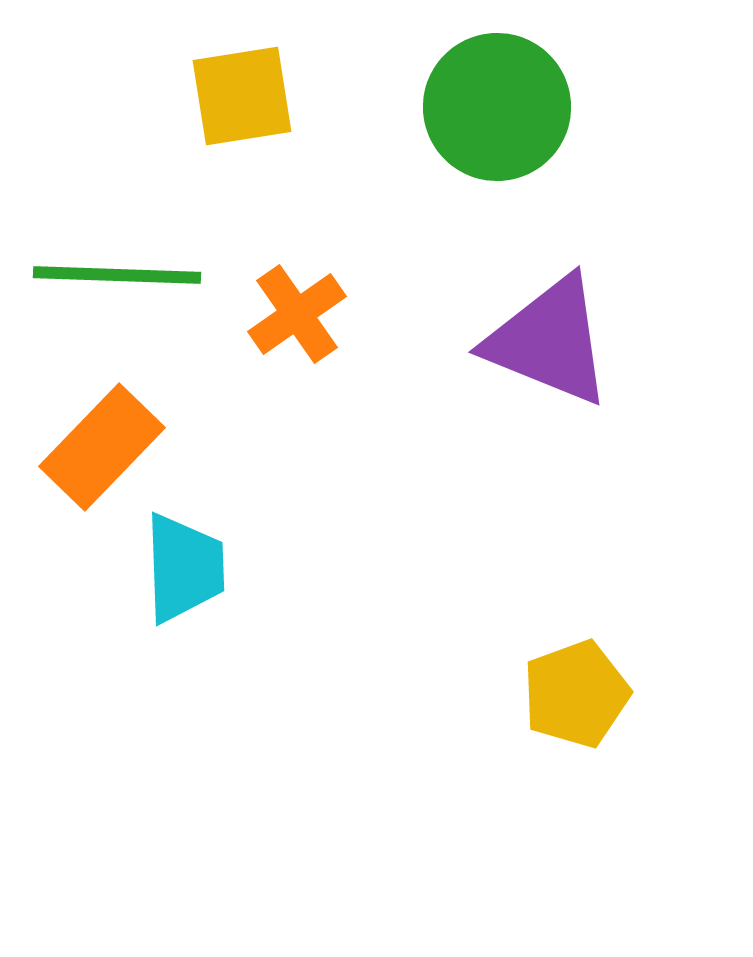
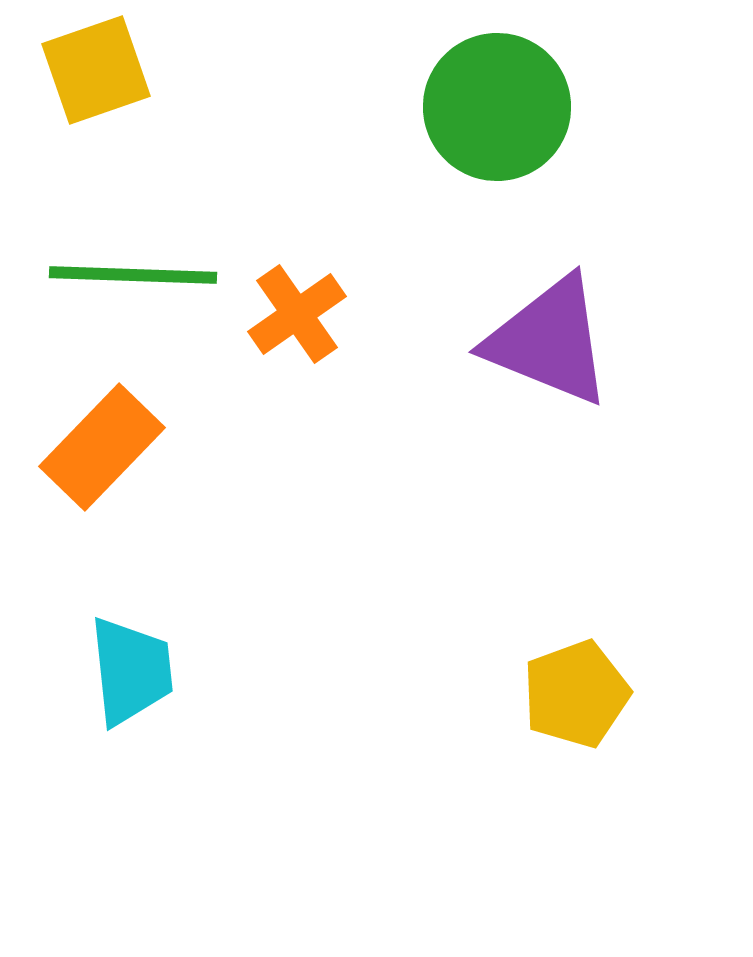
yellow square: moved 146 px left, 26 px up; rotated 10 degrees counterclockwise
green line: moved 16 px right
cyan trapezoid: moved 53 px left, 103 px down; rotated 4 degrees counterclockwise
